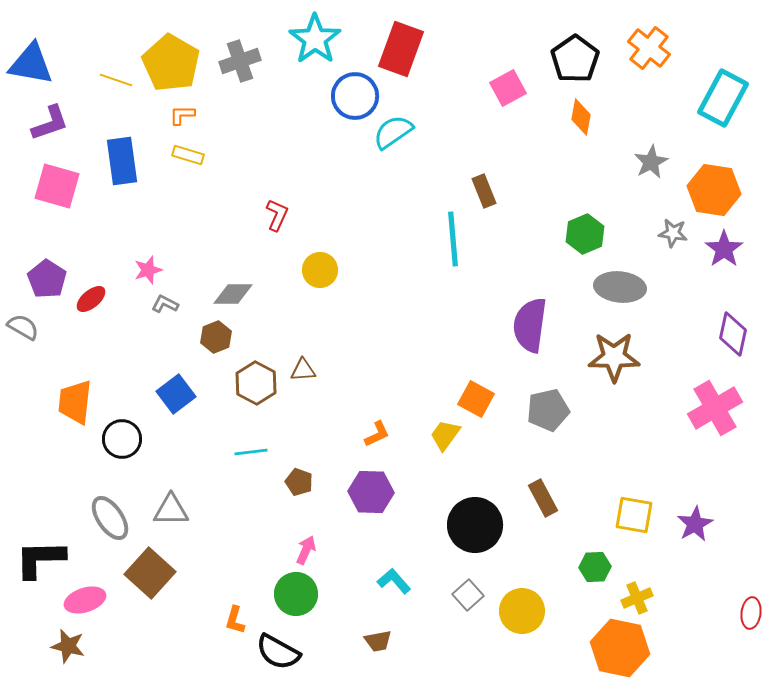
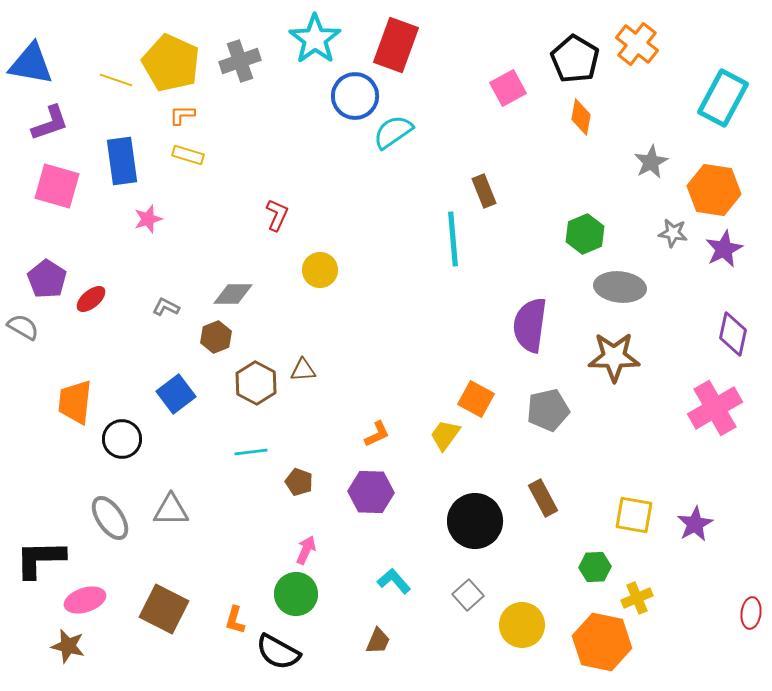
orange cross at (649, 48): moved 12 px left, 4 px up
red rectangle at (401, 49): moved 5 px left, 4 px up
black pentagon at (575, 59): rotated 6 degrees counterclockwise
yellow pentagon at (171, 63): rotated 6 degrees counterclockwise
purple star at (724, 249): rotated 9 degrees clockwise
pink star at (148, 270): moved 51 px up
gray L-shape at (165, 304): moved 1 px right, 3 px down
black circle at (475, 525): moved 4 px up
brown square at (150, 573): moved 14 px right, 36 px down; rotated 15 degrees counterclockwise
yellow circle at (522, 611): moved 14 px down
brown trapezoid at (378, 641): rotated 56 degrees counterclockwise
orange hexagon at (620, 648): moved 18 px left, 6 px up
